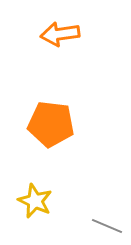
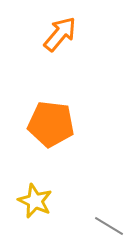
orange arrow: rotated 138 degrees clockwise
gray line: moved 2 px right; rotated 8 degrees clockwise
